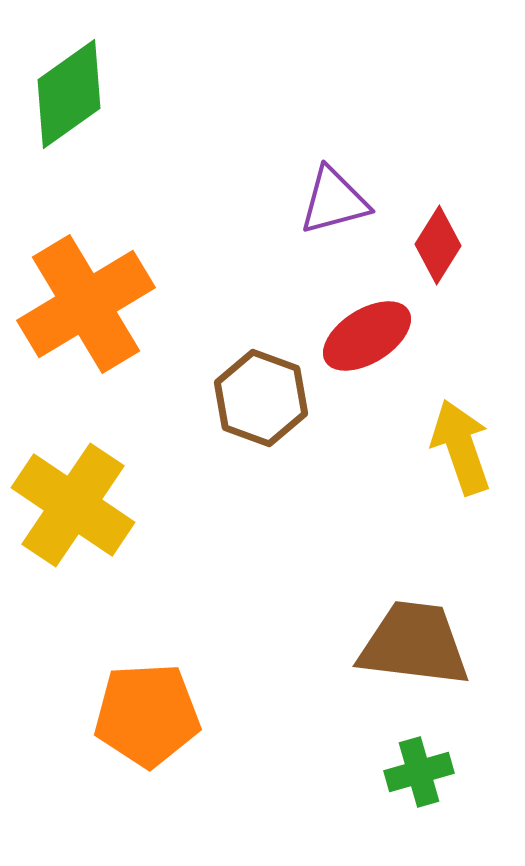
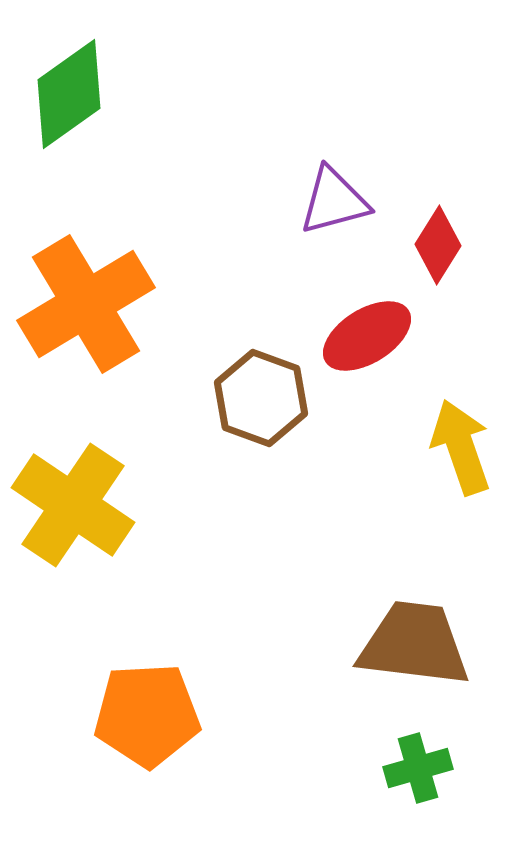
green cross: moved 1 px left, 4 px up
